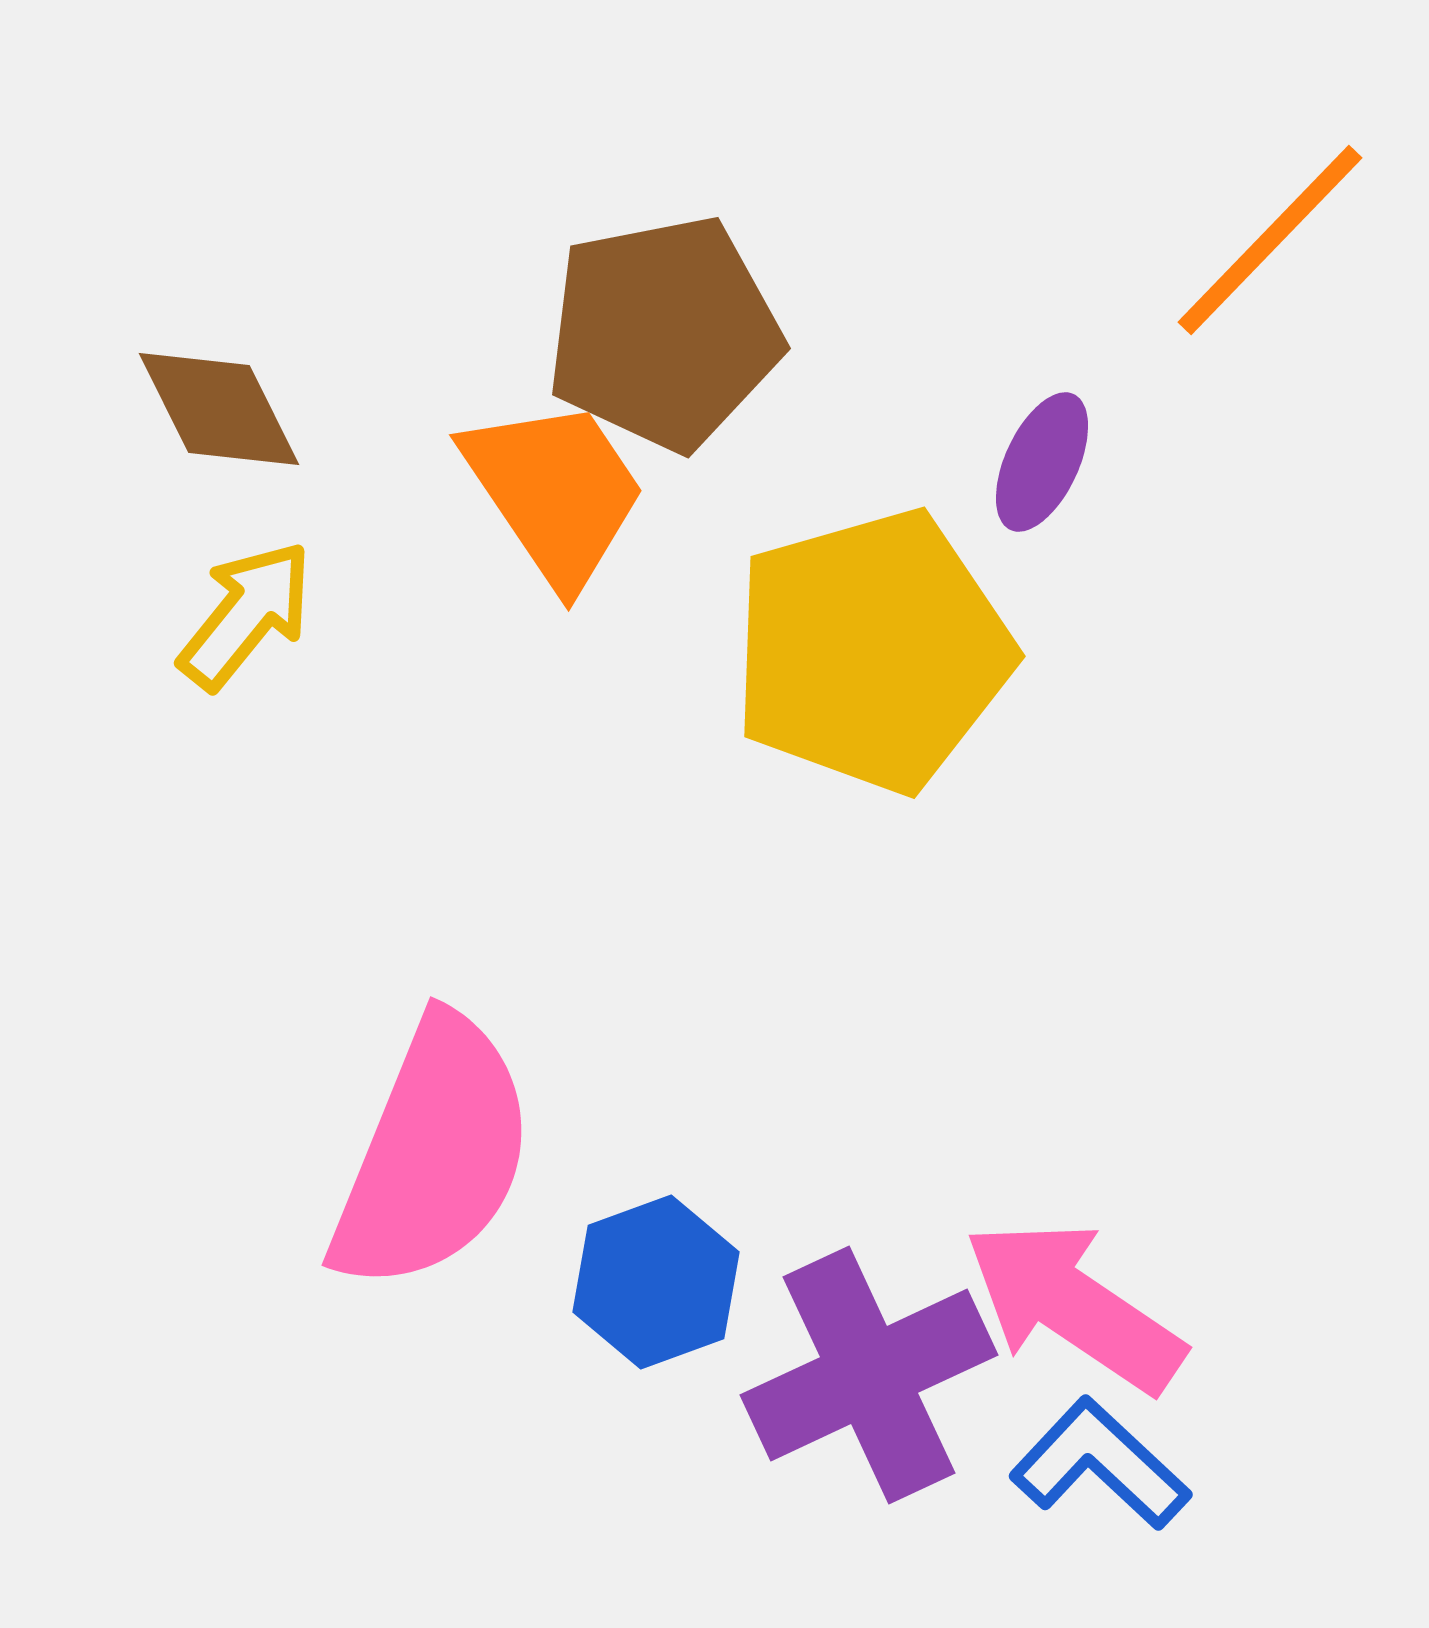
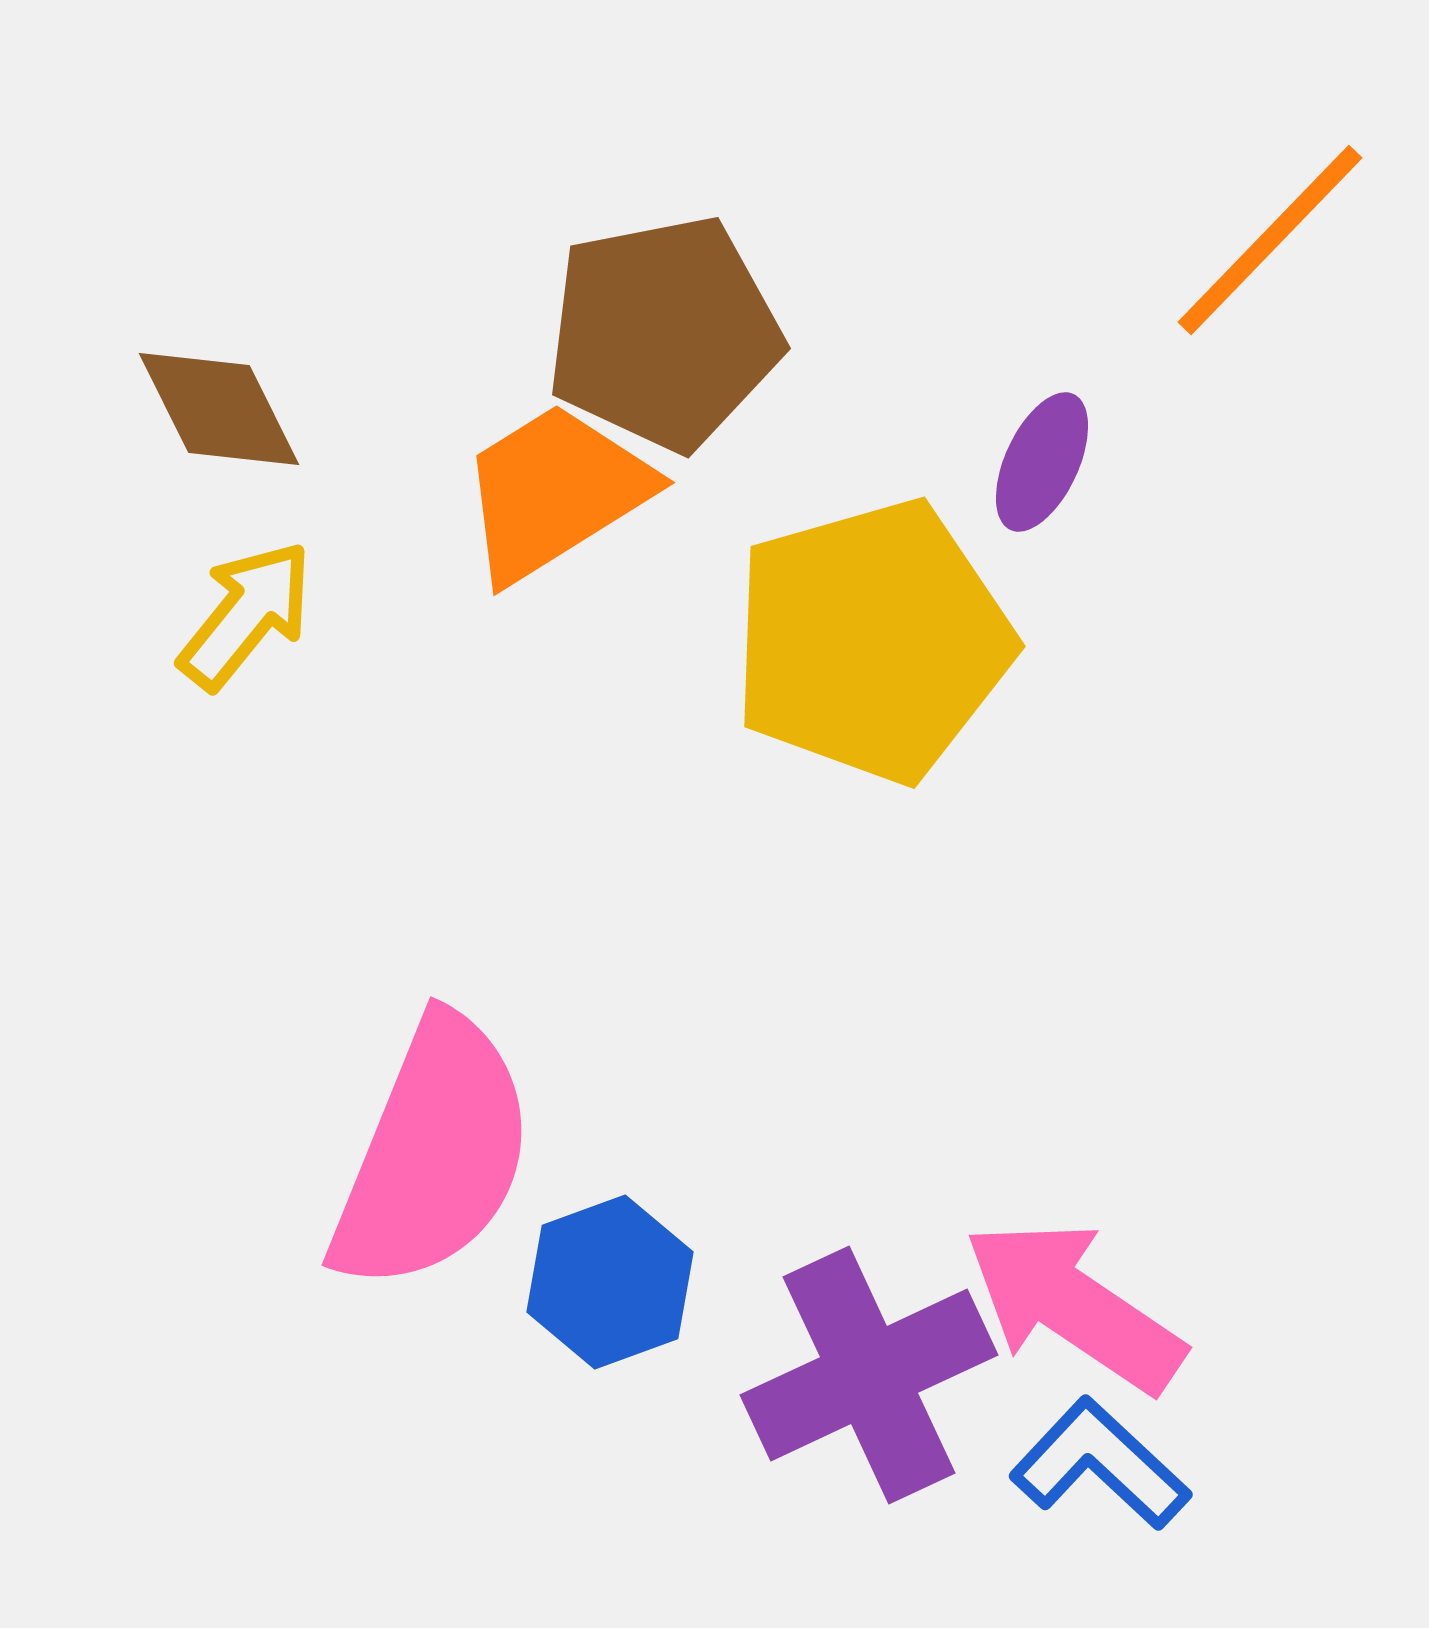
orange trapezoid: rotated 88 degrees counterclockwise
yellow pentagon: moved 10 px up
blue hexagon: moved 46 px left
